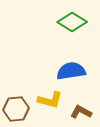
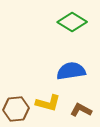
yellow L-shape: moved 2 px left, 3 px down
brown L-shape: moved 2 px up
